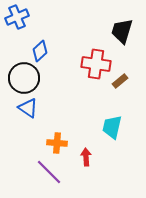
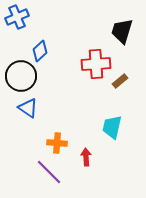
red cross: rotated 12 degrees counterclockwise
black circle: moved 3 px left, 2 px up
